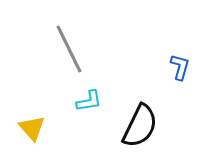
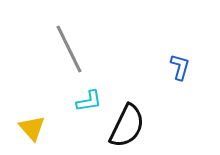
black semicircle: moved 13 px left
